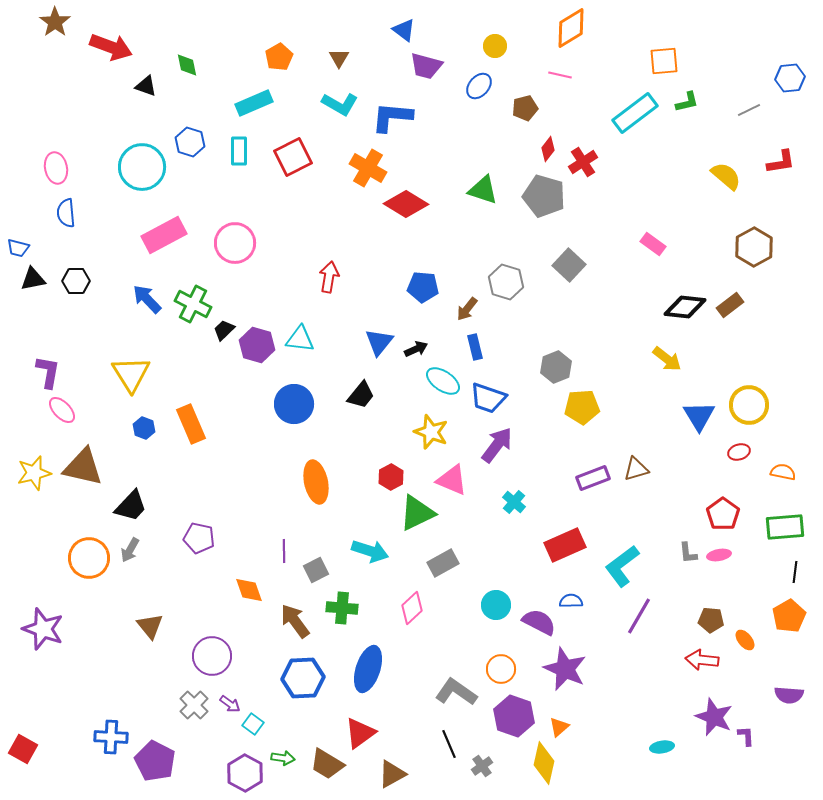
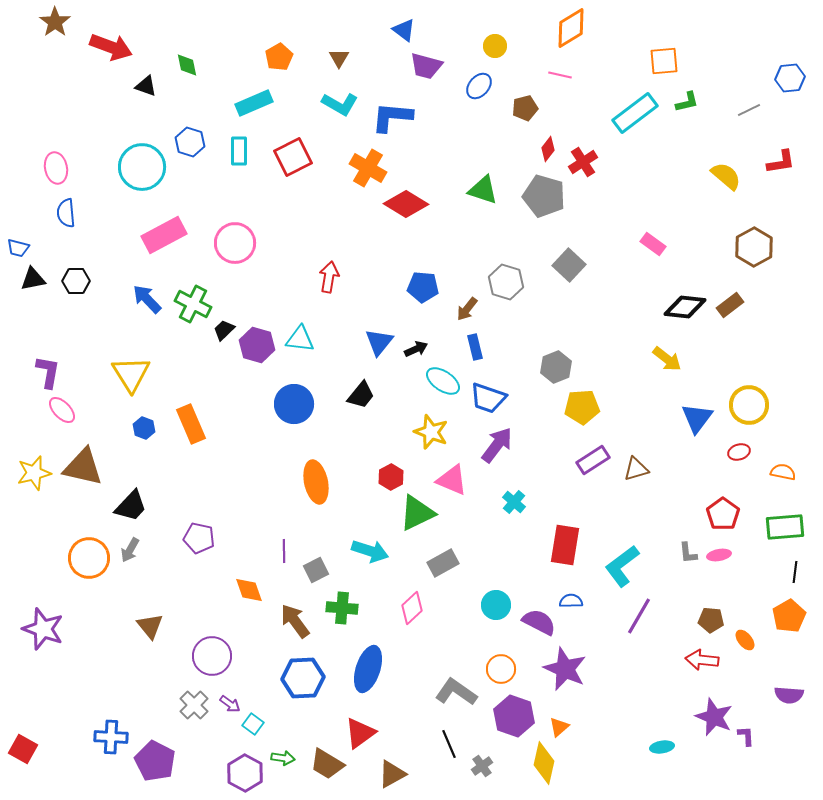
blue triangle at (699, 416): moved 2 px left, 2 px down; rotated 8 degrees clockwise
purple rectangle at (593, 478): moved 18 px up; rotated 12 degrees counterclockwise
red rectangle at (565, 545): rotated 57 degrees counterclockwise
